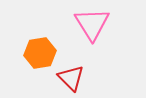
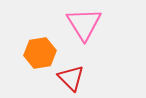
pink triangle: moved 8 px left
